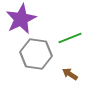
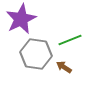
green line: moved 2 px down
brown arrow: moved 6 px left, 7 px up
